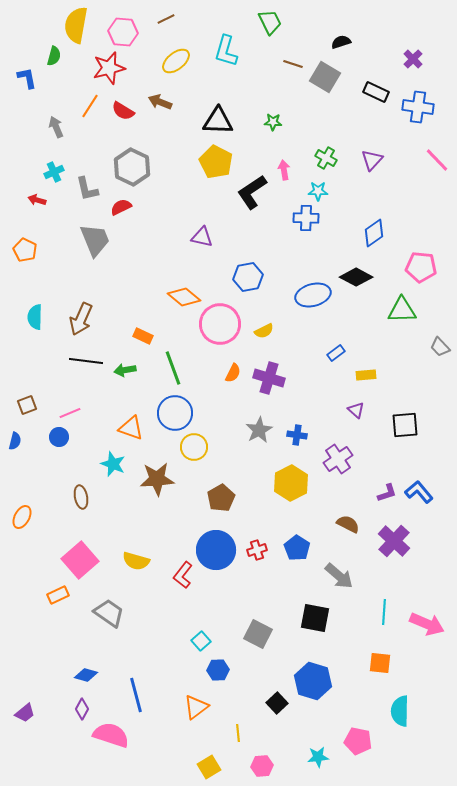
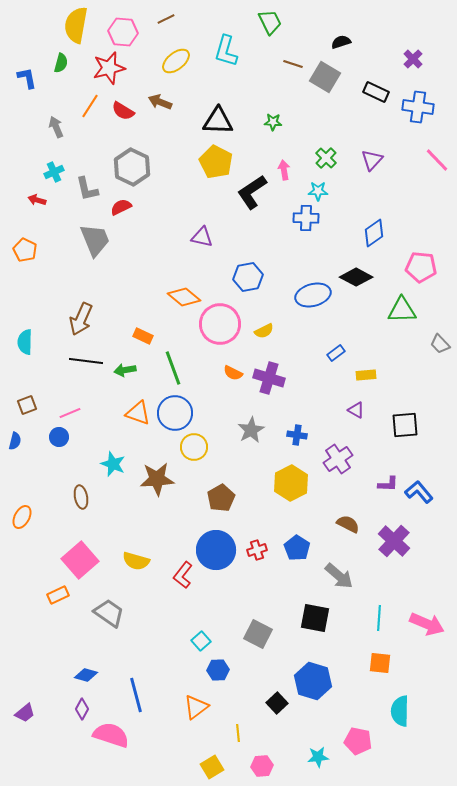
green semicircle at (54, 56): moved 7 px right, 7 px down
green cross at (326, 158): rotated 15 degrees clockwise
cyan semicircle at (35, 317): moved 10 px left, 25 px down
gray trapezoid at (440, 347): moved 3 px up
orange semicircle at (233, 373): rotated 90 degrees clockwise
purple triangle at (356, 410): rotated 12 degrees counterclockwise
orange triangle at (131, 428): moved 7 px right, 15 px up
gray star at (259, 430): moved 8 px left
purple L-shape at (387, 493): moved 1 px right, 9 px up; rotated 20 degrees clockwise
cyan line at (384, 612): moved 5 px left, 6 px down
yellow square at (209, 767): moved 3 px right
